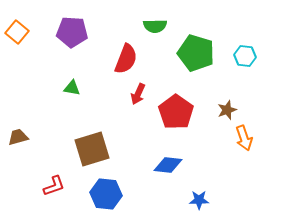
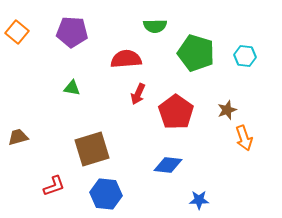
red semicircle: rotated 116 degrees counterclockwise
